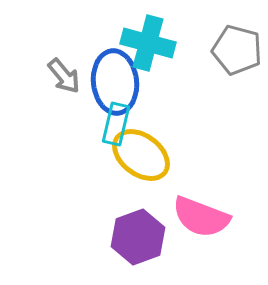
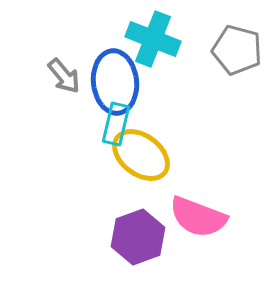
cyan cross: moved 5 px right, 4 px up; rotated 6 degrees clockwise
pink semicircle: moved 3 px left
